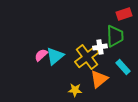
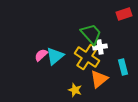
green trapezoid: moved 24 px left, 2 px up; rotated 40 degrees counterclockwise
yellow cross: rotated 20 degrees counterclockwise
cyan rectangle: rotated 28 degrees clockwise
yellow star: rotated 16 degrees clockwise
